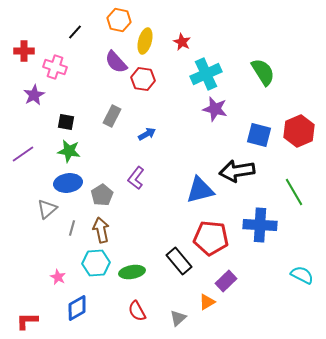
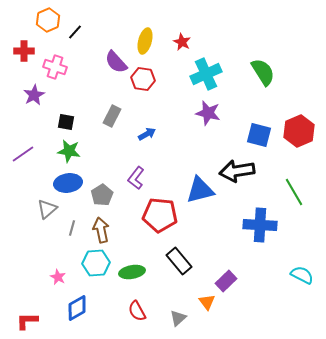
orange hexagon at (119, 20): moved 71 px left; rotated 25 degrees clockwise
purple star at (215, 109): moved 7 px left, 4 px down
red pentagon at (211, 238): moved 51 px left, 23 px up
orange triangle at (207, 302): rotated 36 degrees counterclockwise
